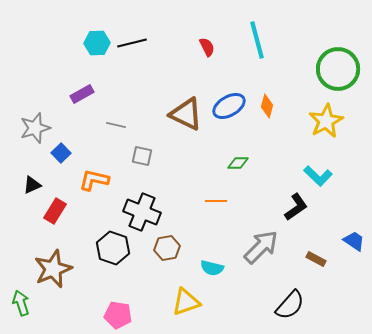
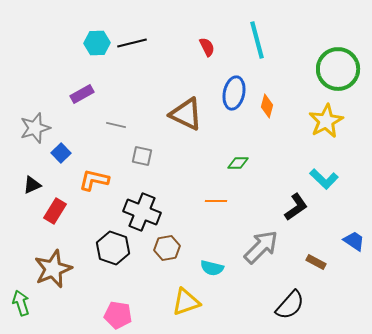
blue ellipse: moved 5 px right, 13 px up; rotated 48 degrees counterclockwise
cyan L-shape: moved 6 px right, 3 px down
brown rectangle: moved 3 px down
